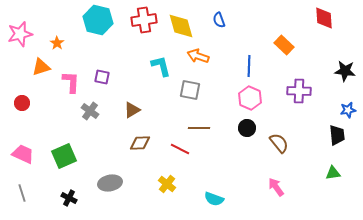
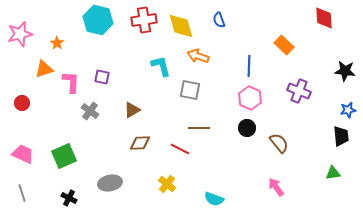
orange triangle: moved 3 px right, 2 px down
purple cross: rotated 20 degrees clockwise
black trapezoid: moved 4 px right, 1 px down
